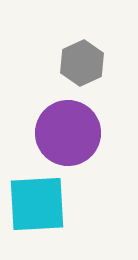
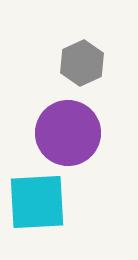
cyan square: moved 2 px up
